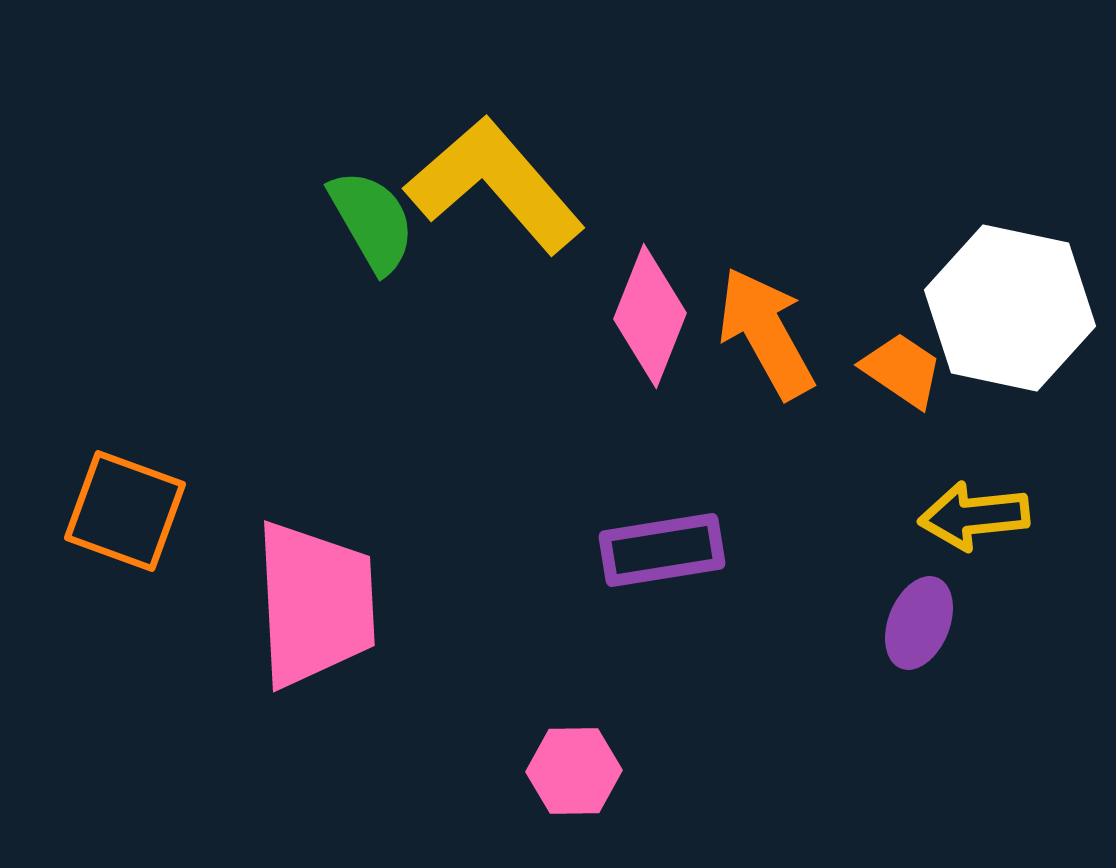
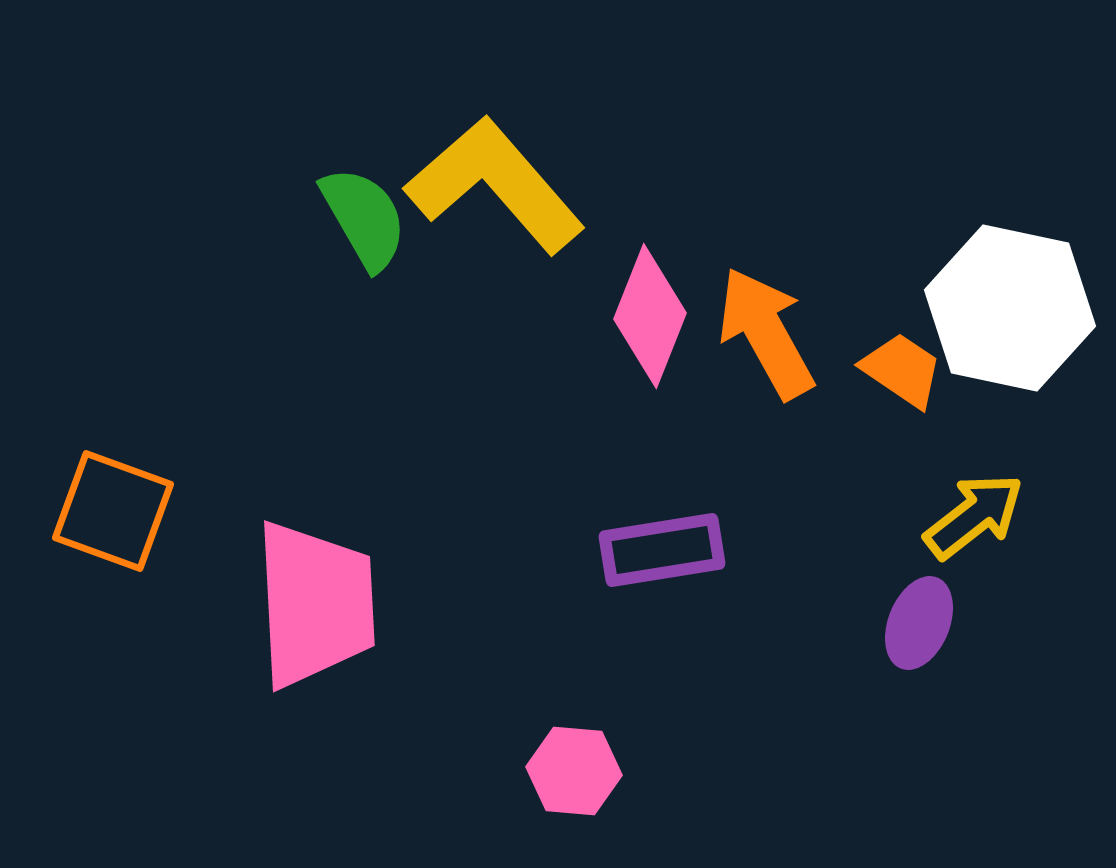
green semicircle: moved 8 px left, 3 px up
orange square: moved 12 px left
yellow arrow: rotated 148 degrees clockwise
pink hexagon: rotated 6 degrees clockwise
